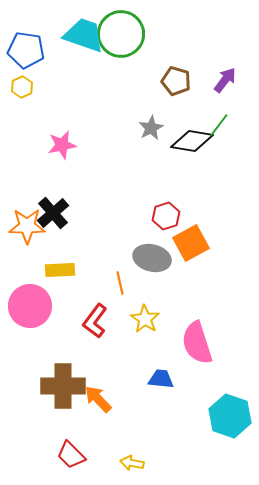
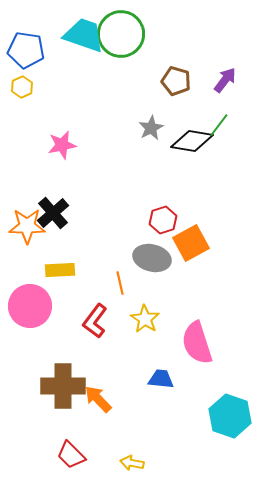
red hexagon: moved 3 px left, 4 px down
